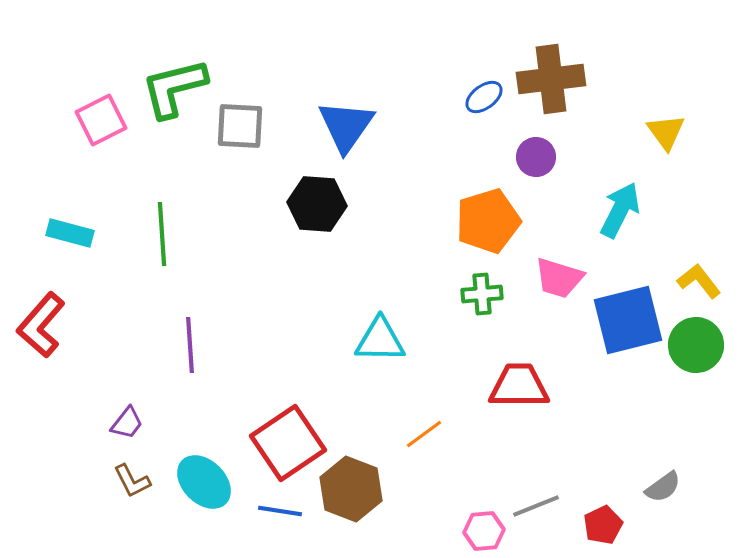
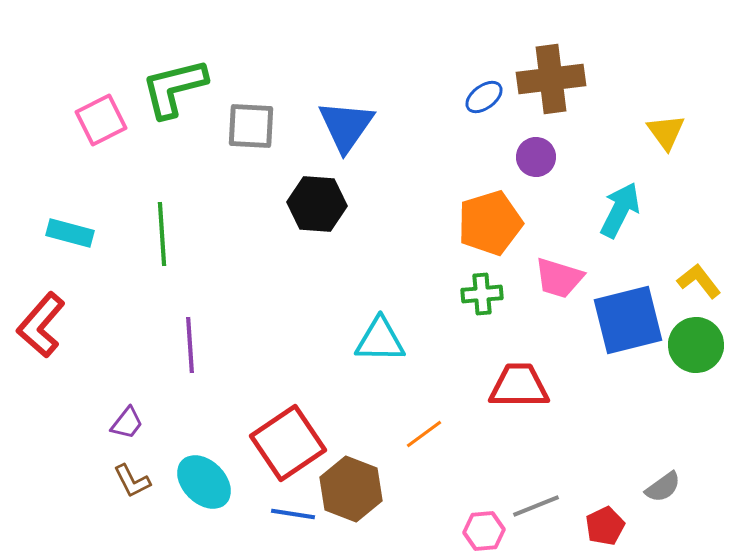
gray square: moved 11 px right
orange pentagon: moved 2 px right, 2 px down
blue line: moved 13 px right, 3 px down
red pentagon: moved 2 px right, 1 px down
